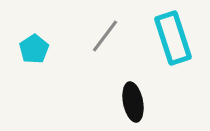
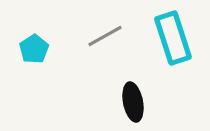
gray line: rotated 24 degrees clockwise
